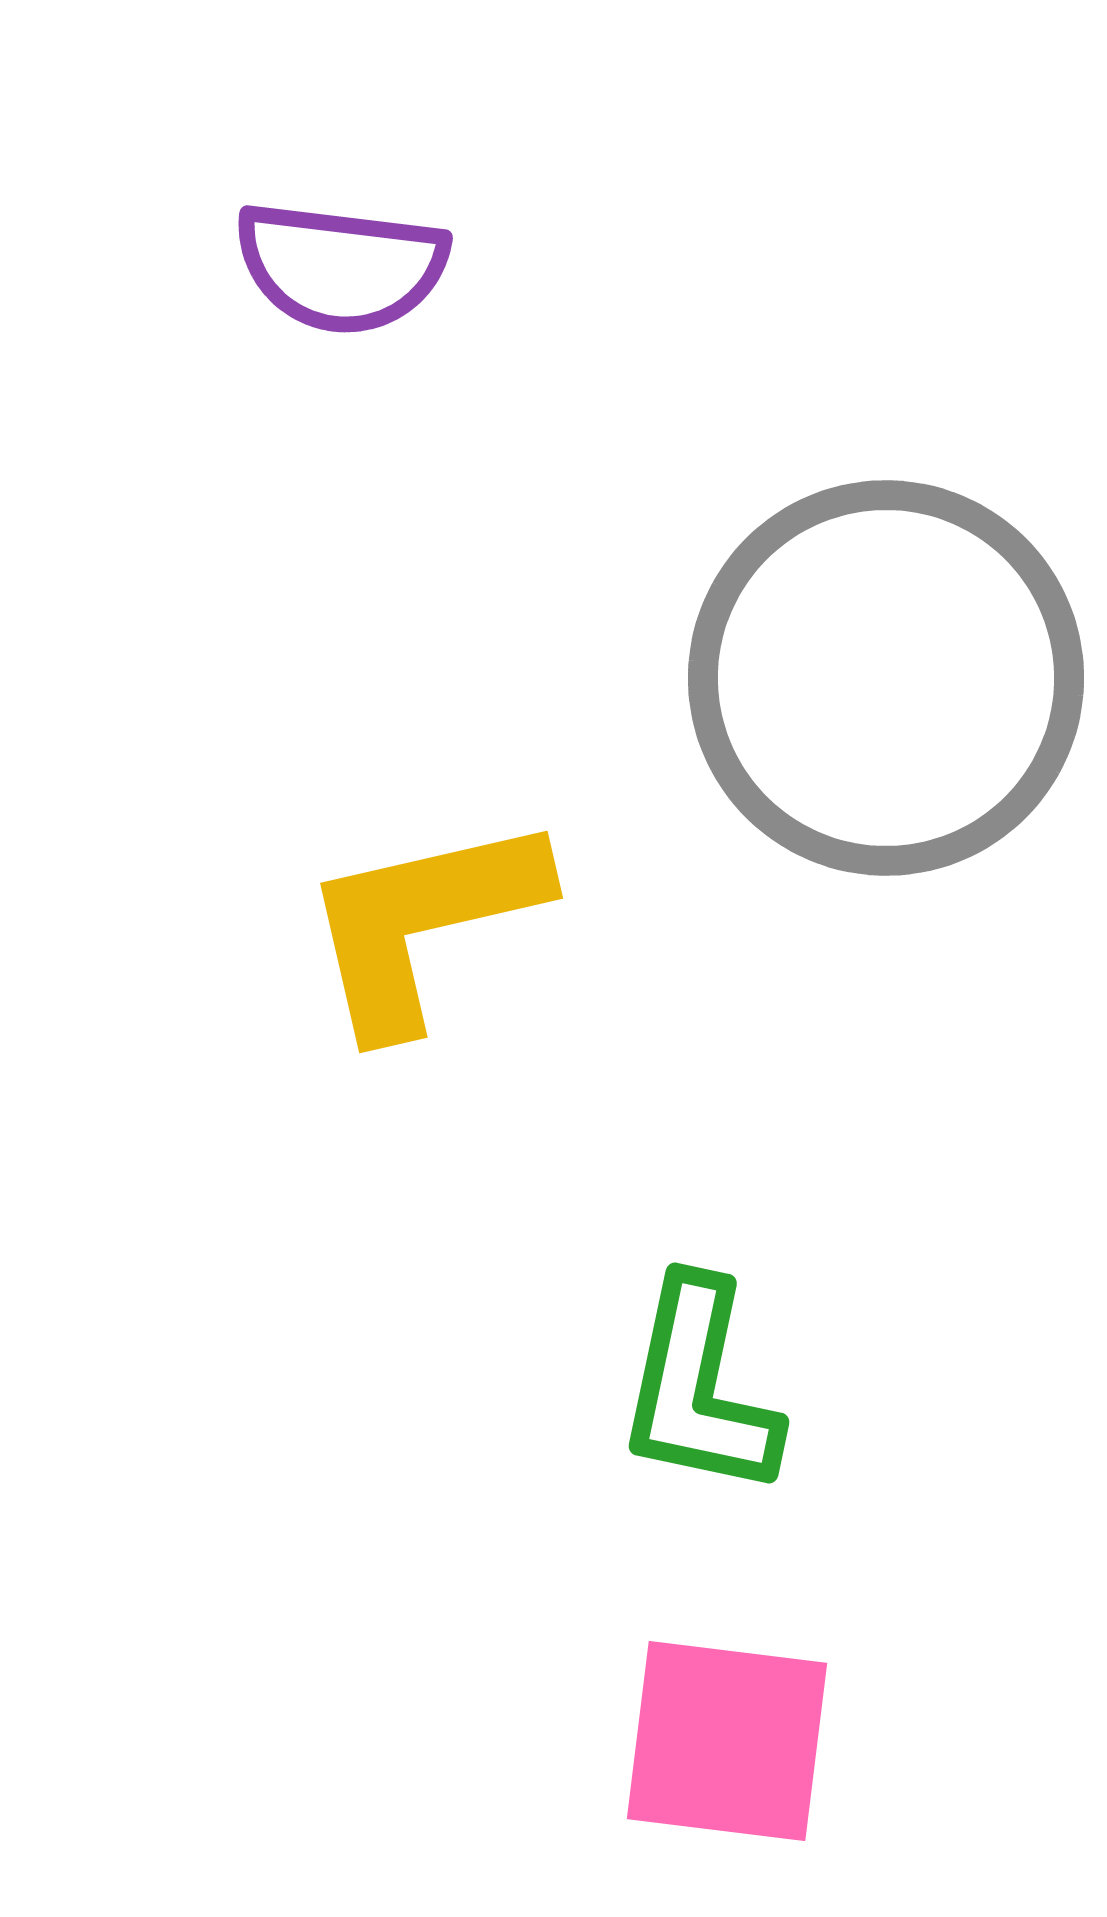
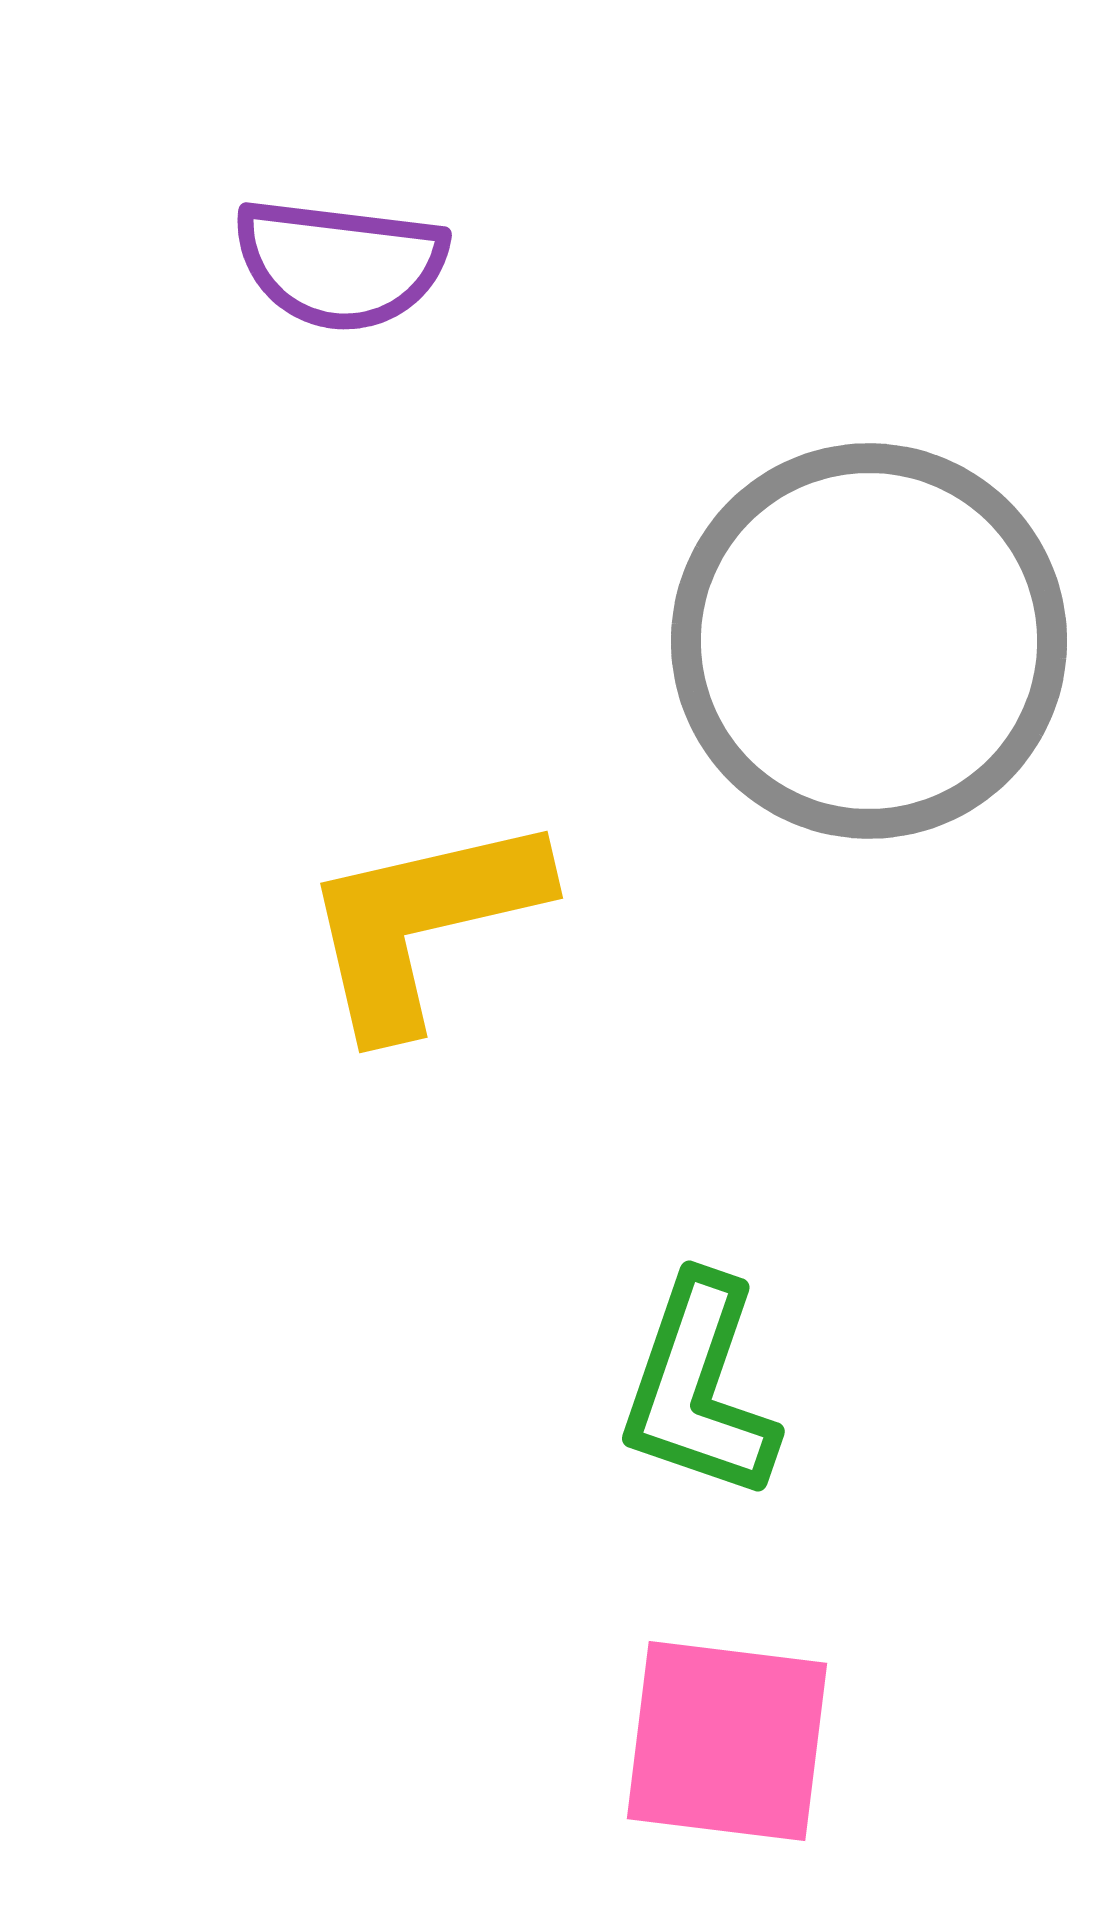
purple semicircle: moved 1 px left, 3 px up
gray circle: moved 17 px left, 37 px up
green L-shape: rotated 7 degrees clockwise
